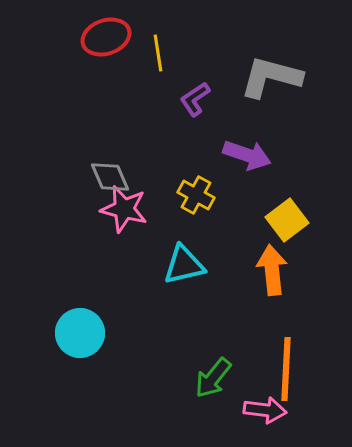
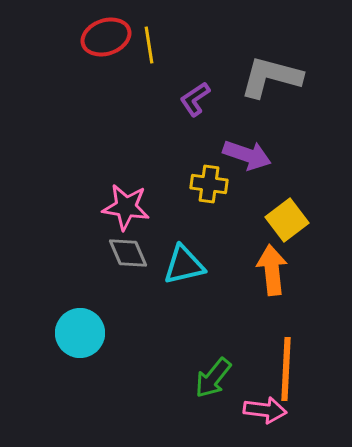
yellow line: moved 9 px left, 8 px up
gray diamond: moved 18 px right, 76 px down
yellow cross: moved 13 px right, 11 px up; rotated 21 degrees counterclockwise
pink star: moved 2 px right, 2 px up; rotated 6 degrees counterclockwise
